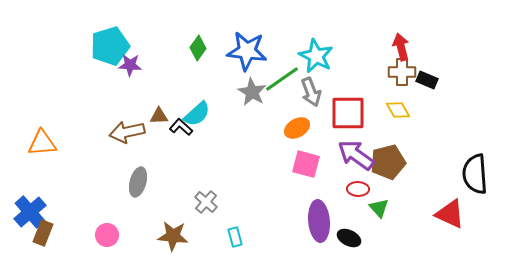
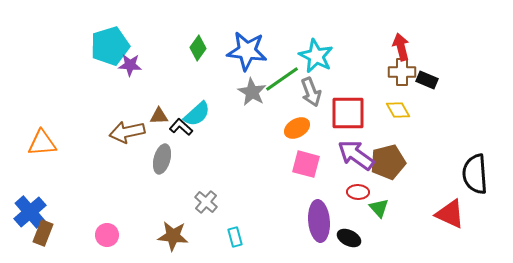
gray ellipse: moved 24 px right, 23 px up
red ellipse: moved 3 px down
